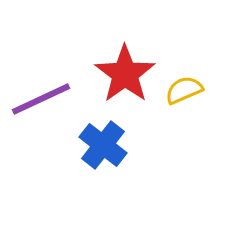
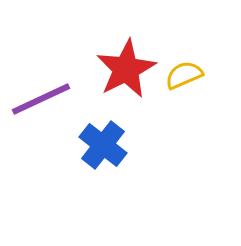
red star: moved 1 px right, 5 px up; rotated 8 degrees clockwise
yellow semicircle: moved 15 px up
